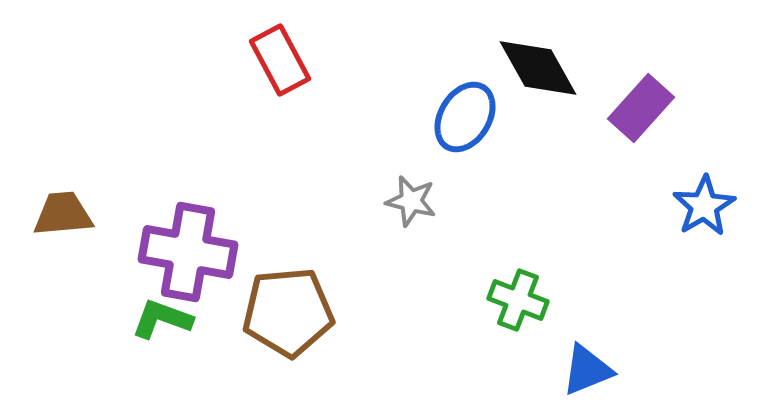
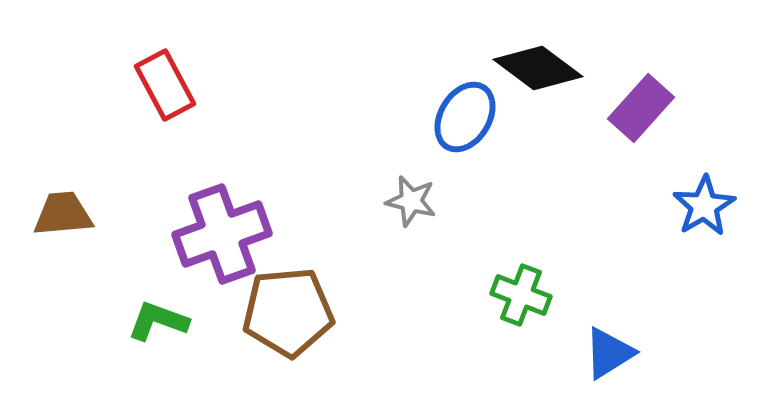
red rectangle: moved 115 px left, 25 px down
black diamond: rotated 24 degrees counterclockwise
purple cross: moved 34 px right, 18 px up; rotated 30 degrees counterclockwise
green cross: moved 3 px right, 5 px up
green L-shape: moved 4 px left, 2 px down
blue triangle: moved 22 px right, 17 px up; rotated 10 degrees counterclockwise
